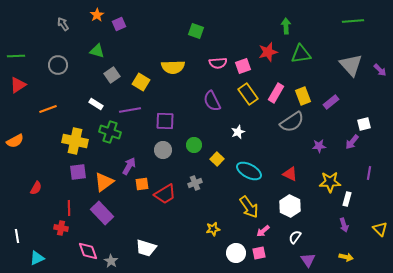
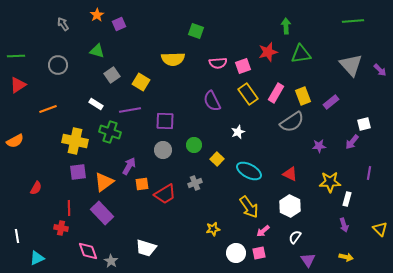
yellow semicircle at (173, 67): moved 8 px up
